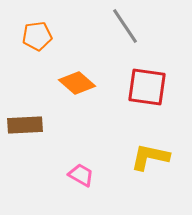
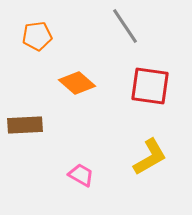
red square: moved 3 px right, 1 px up
yellow L-shape: rotated 138 degrees clockwise
